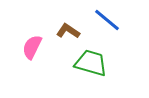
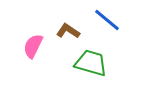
pink semicircle: moved 1 px right, 1 px up
